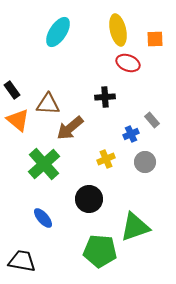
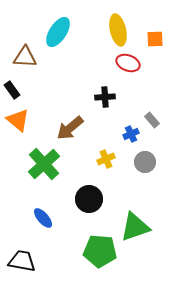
brown triangle: moved 23 px left, 47 px up
